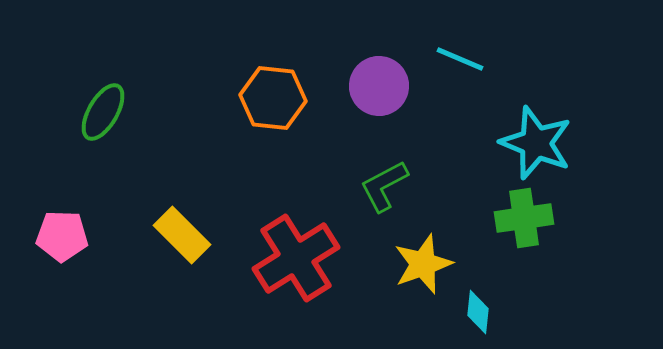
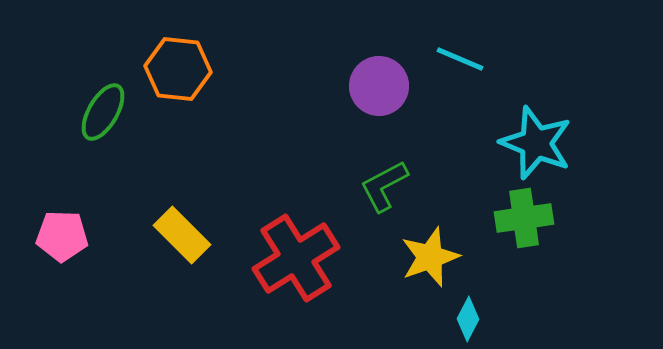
orange hexagon: moved 95 px left, 29 px up
yellow star: moved 7 px right, 7 px up
cyan diamond: moved 10 px left, 7 px down; rotated 21 degrees clockwise
